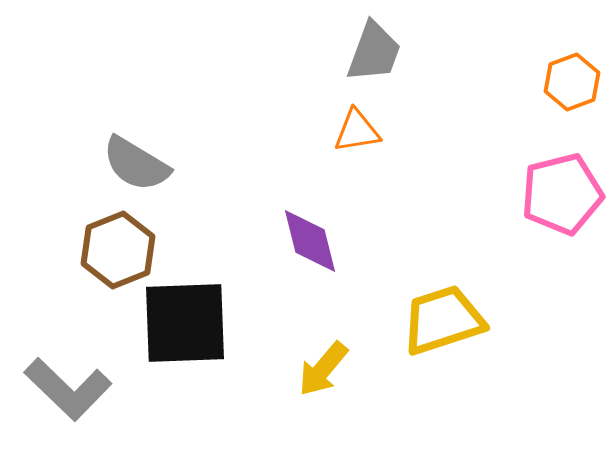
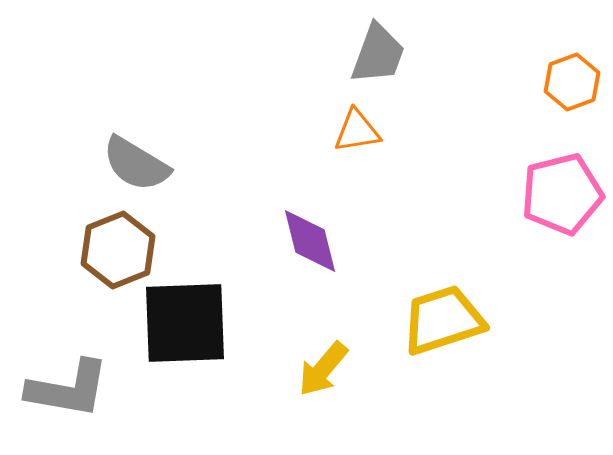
gray trapezoid: moved 4 px right, 2 px down
gray L-shape: rotated 34 degrees counterclockwise
